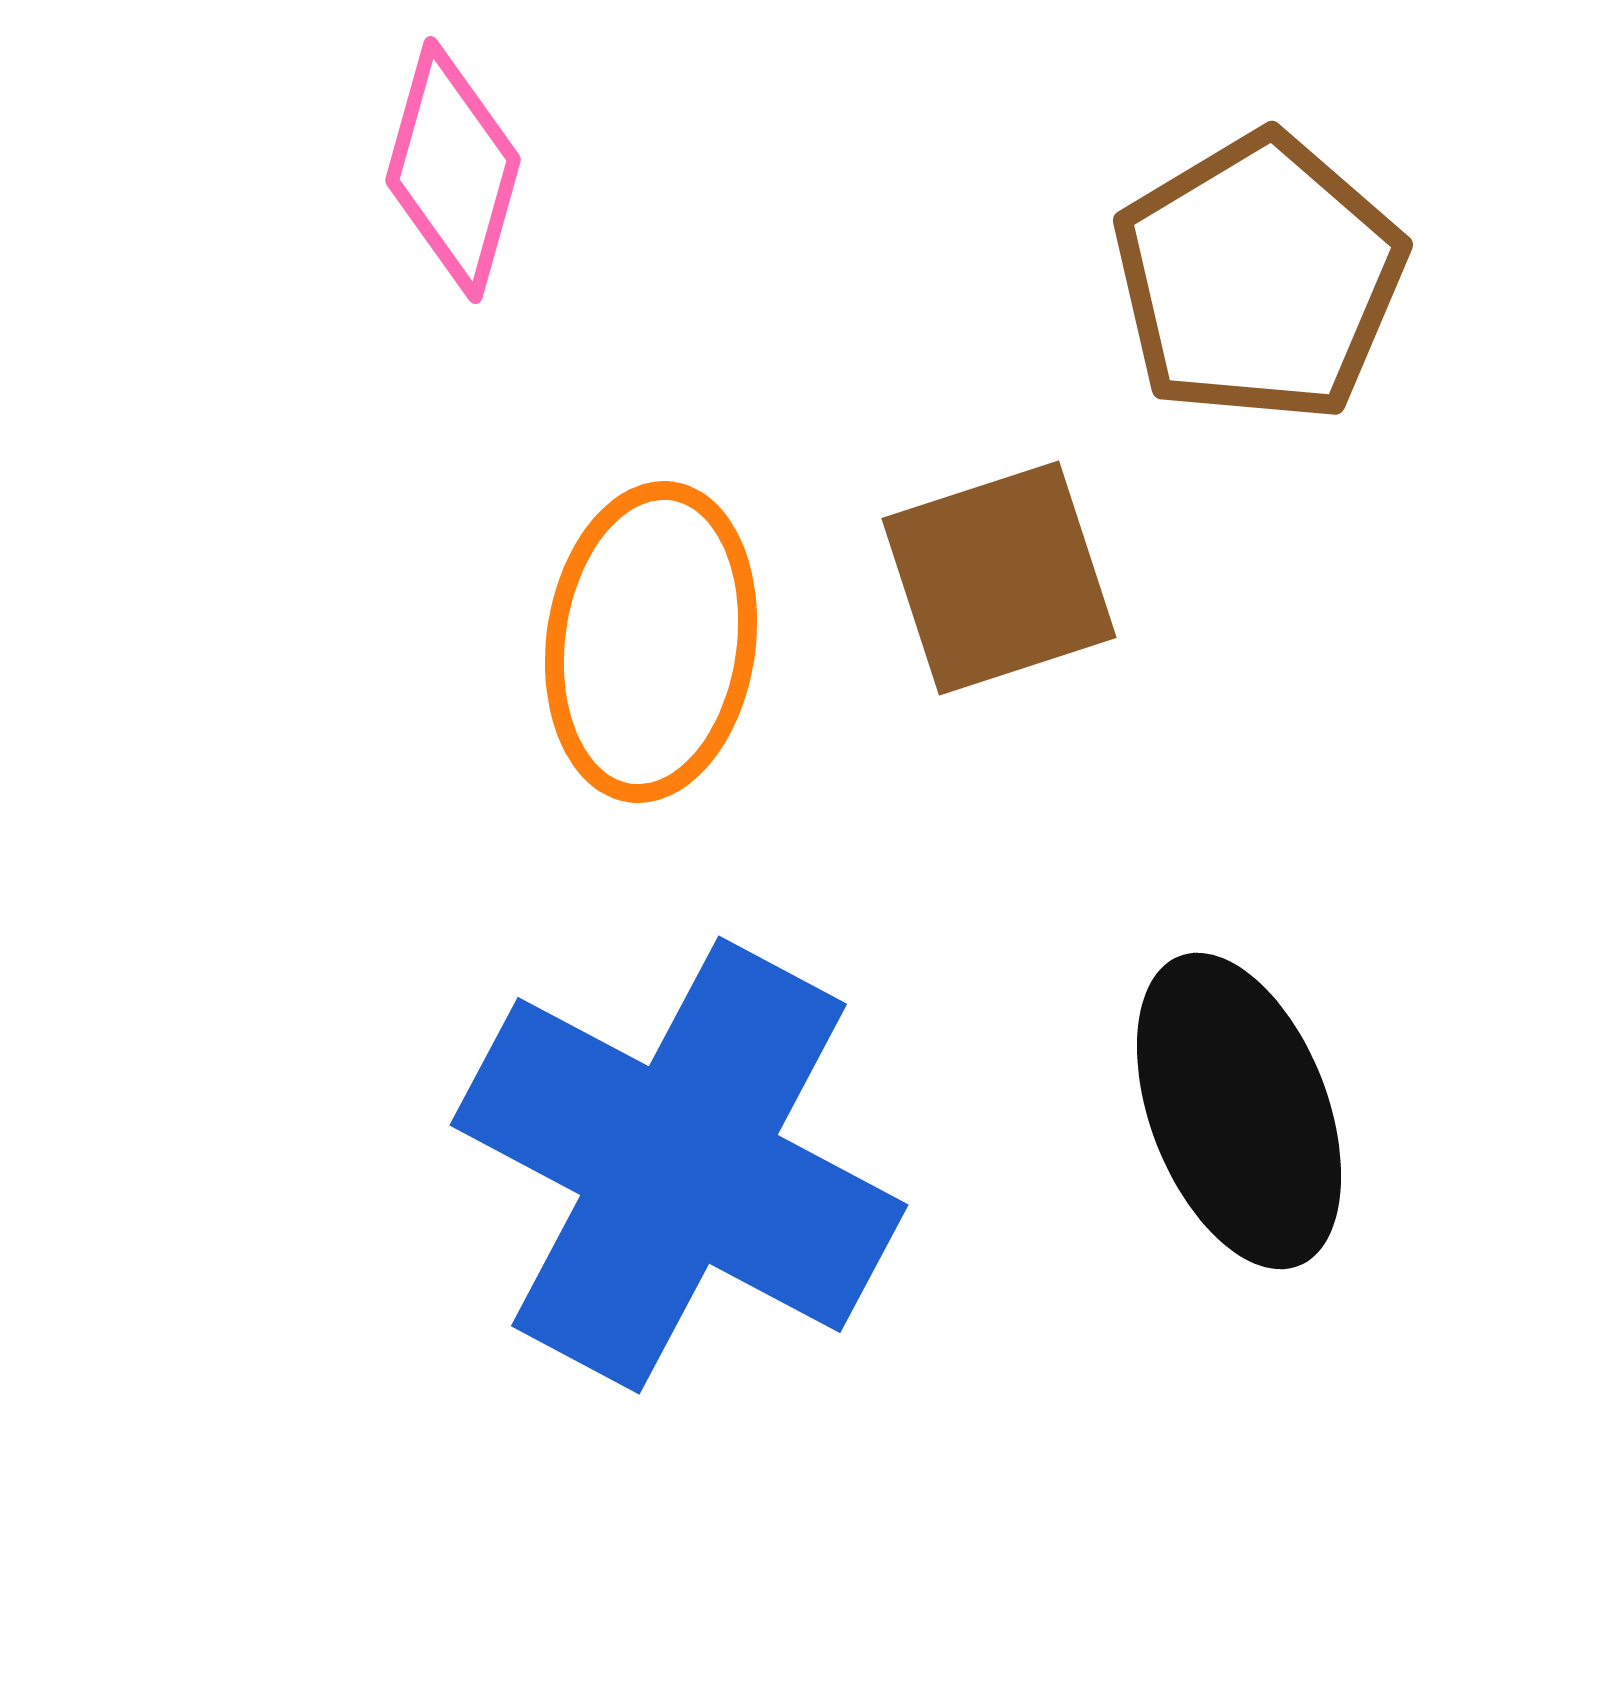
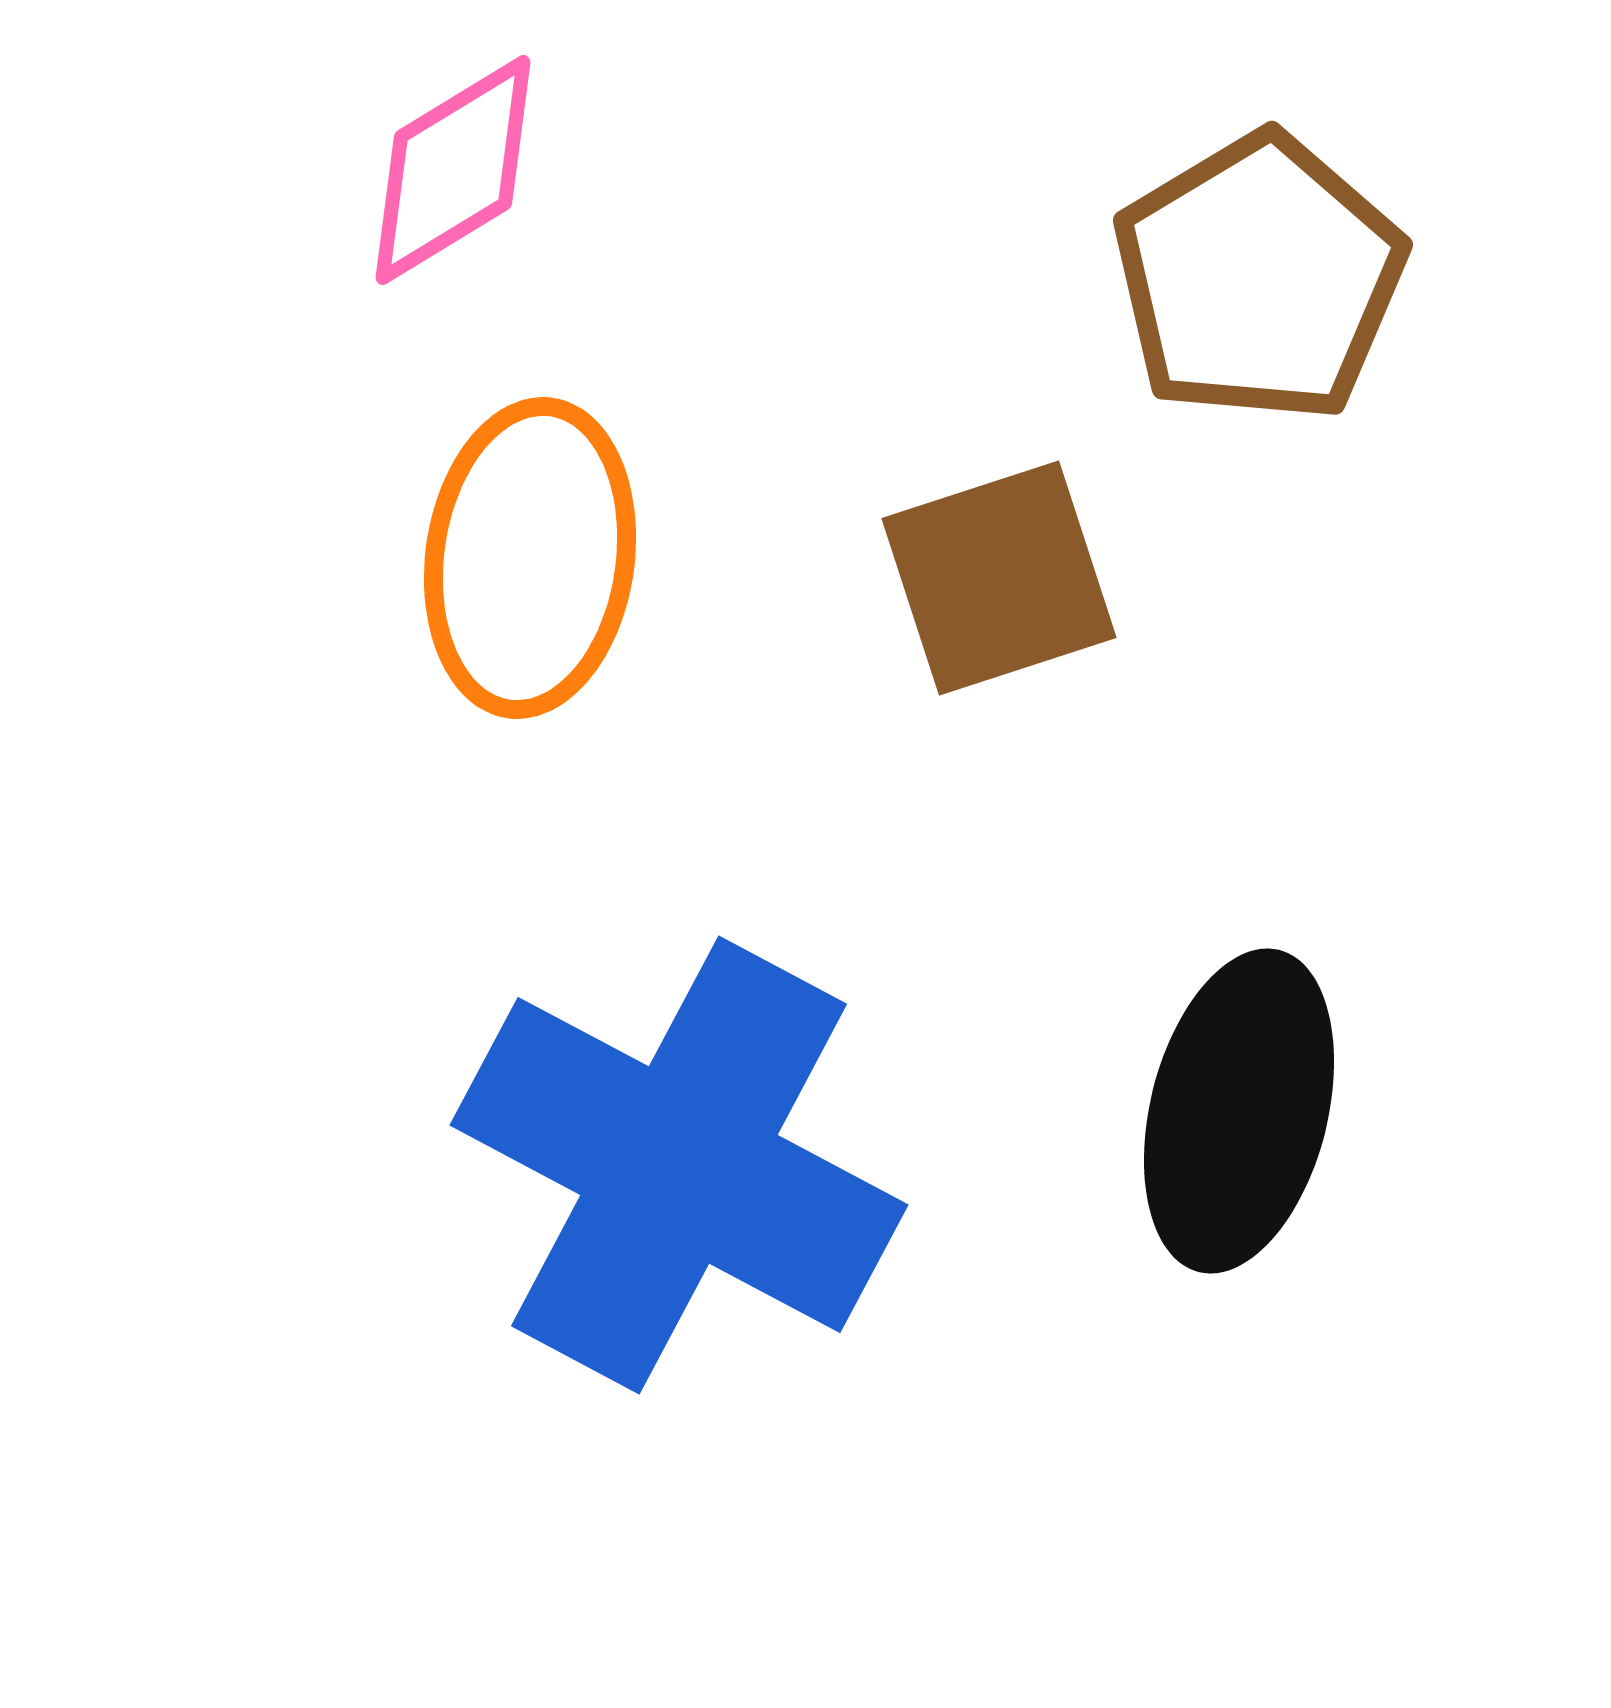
pink diamond: rotated 43 degrees clockwise
orange ellipse: moved 121 px left, 84 px up
black ellipse: rotated 35 degrees clockwise
